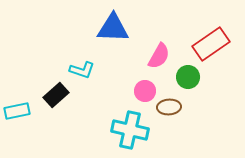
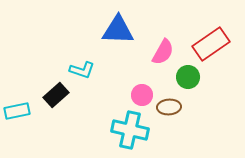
blue triangle: moved 5 px right, 2 px down
pink semicircle: moved 4 px right, 4 px up
pink circle: moved 3 px left, 4 px down
